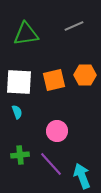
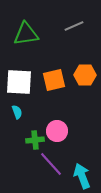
green cross: moved 15 px right, 15 px up
